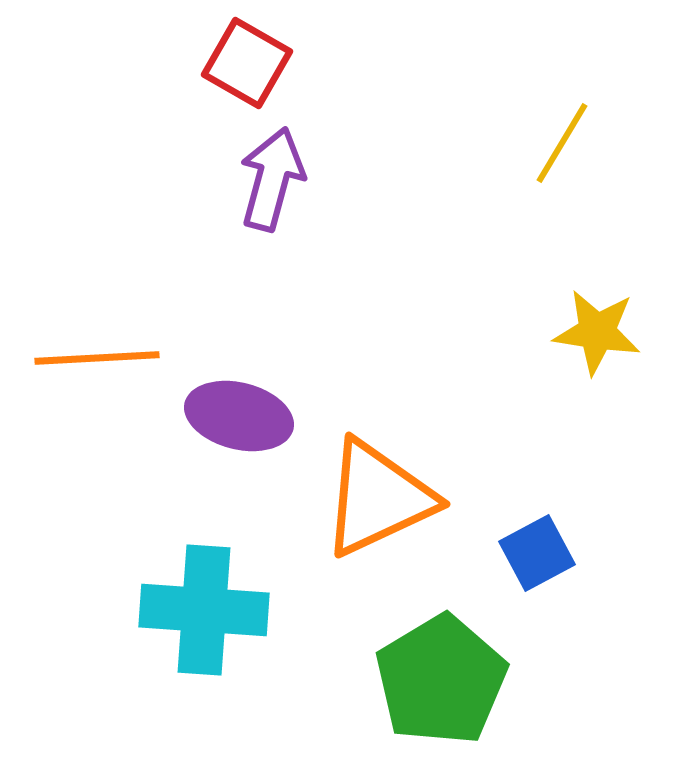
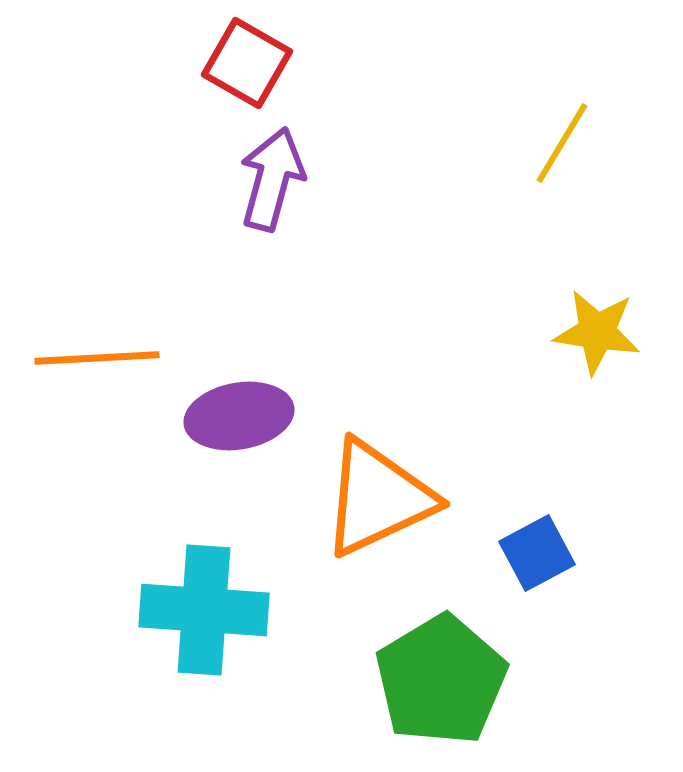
purple ellipse: rotated 24 degrees counterclockwise
